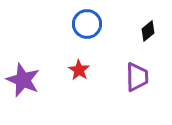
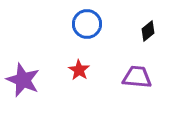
purple trapezoid: rotated 84 degrees counterclockwise
